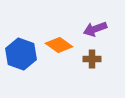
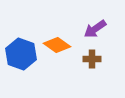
purple arrow: rotated 15 degrees counterclockwise
orange diamond: moved 2 px left
